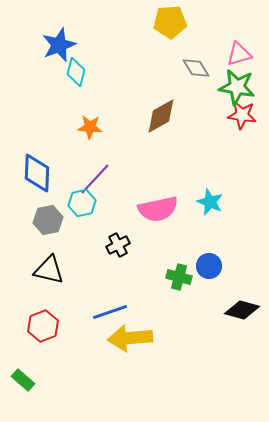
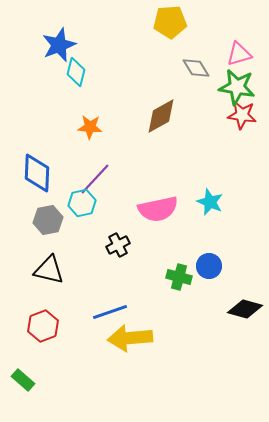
black diamond: moved 3 px right, 1 px up
